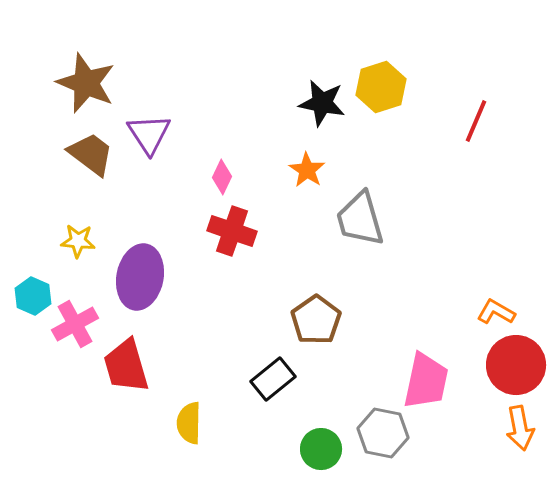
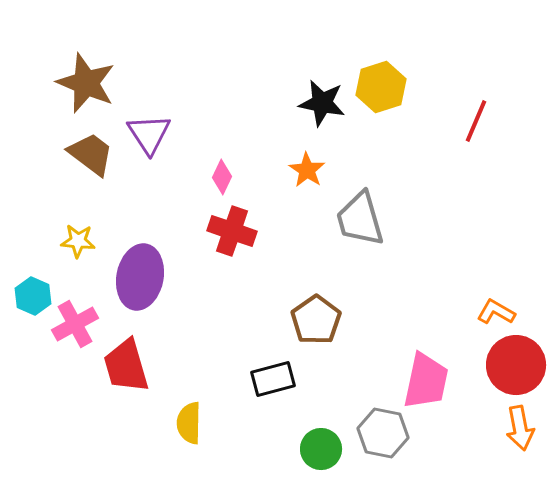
black rectangle: rotated 24 degrees clockwise
